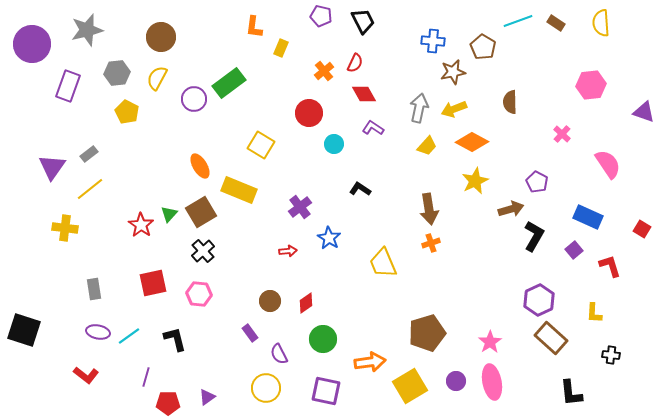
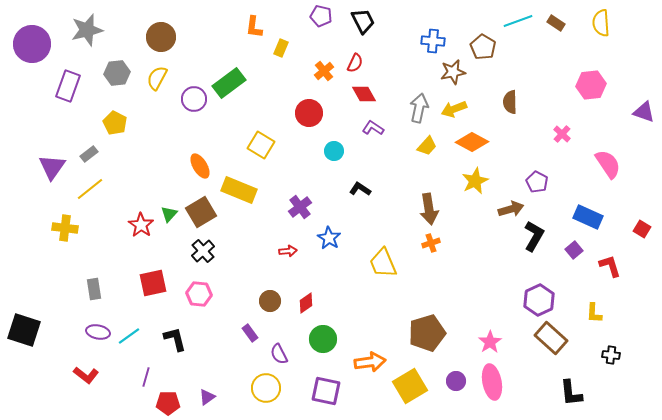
yellow pentagon at (127, 112): moved 12 px left, 11 px down
cyan circle at (334, 144): moved 7 px down
